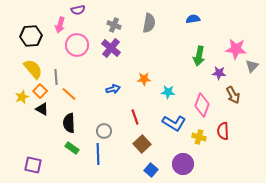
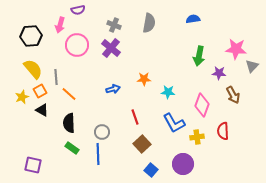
orange square: rotated 16 degrees clockwise
black triangle: moved 1 px down
blue L-shape: rotated 30 degrees clockwise
gray circle: moved 2 px left, 1 px down
yellow cross: moved 2 px left; rotated 24 degrees counterclockwise
